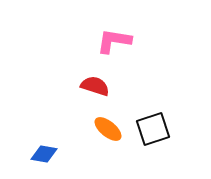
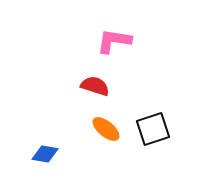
orange ellipse: moved 2 px left
blue diamond: moved 1 px right
